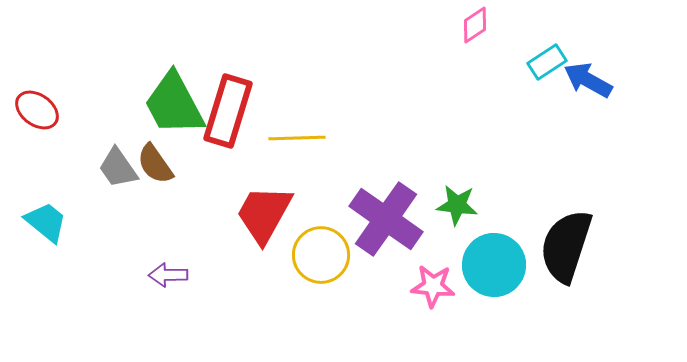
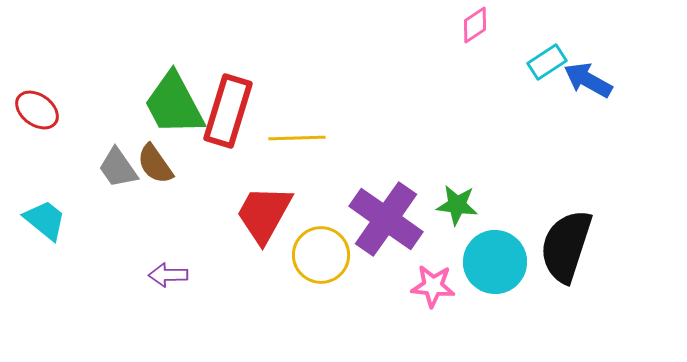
cyan trapezoid: moved 1 px left, 2 px up
cyan circle: moved 1 px right, 3 px up
